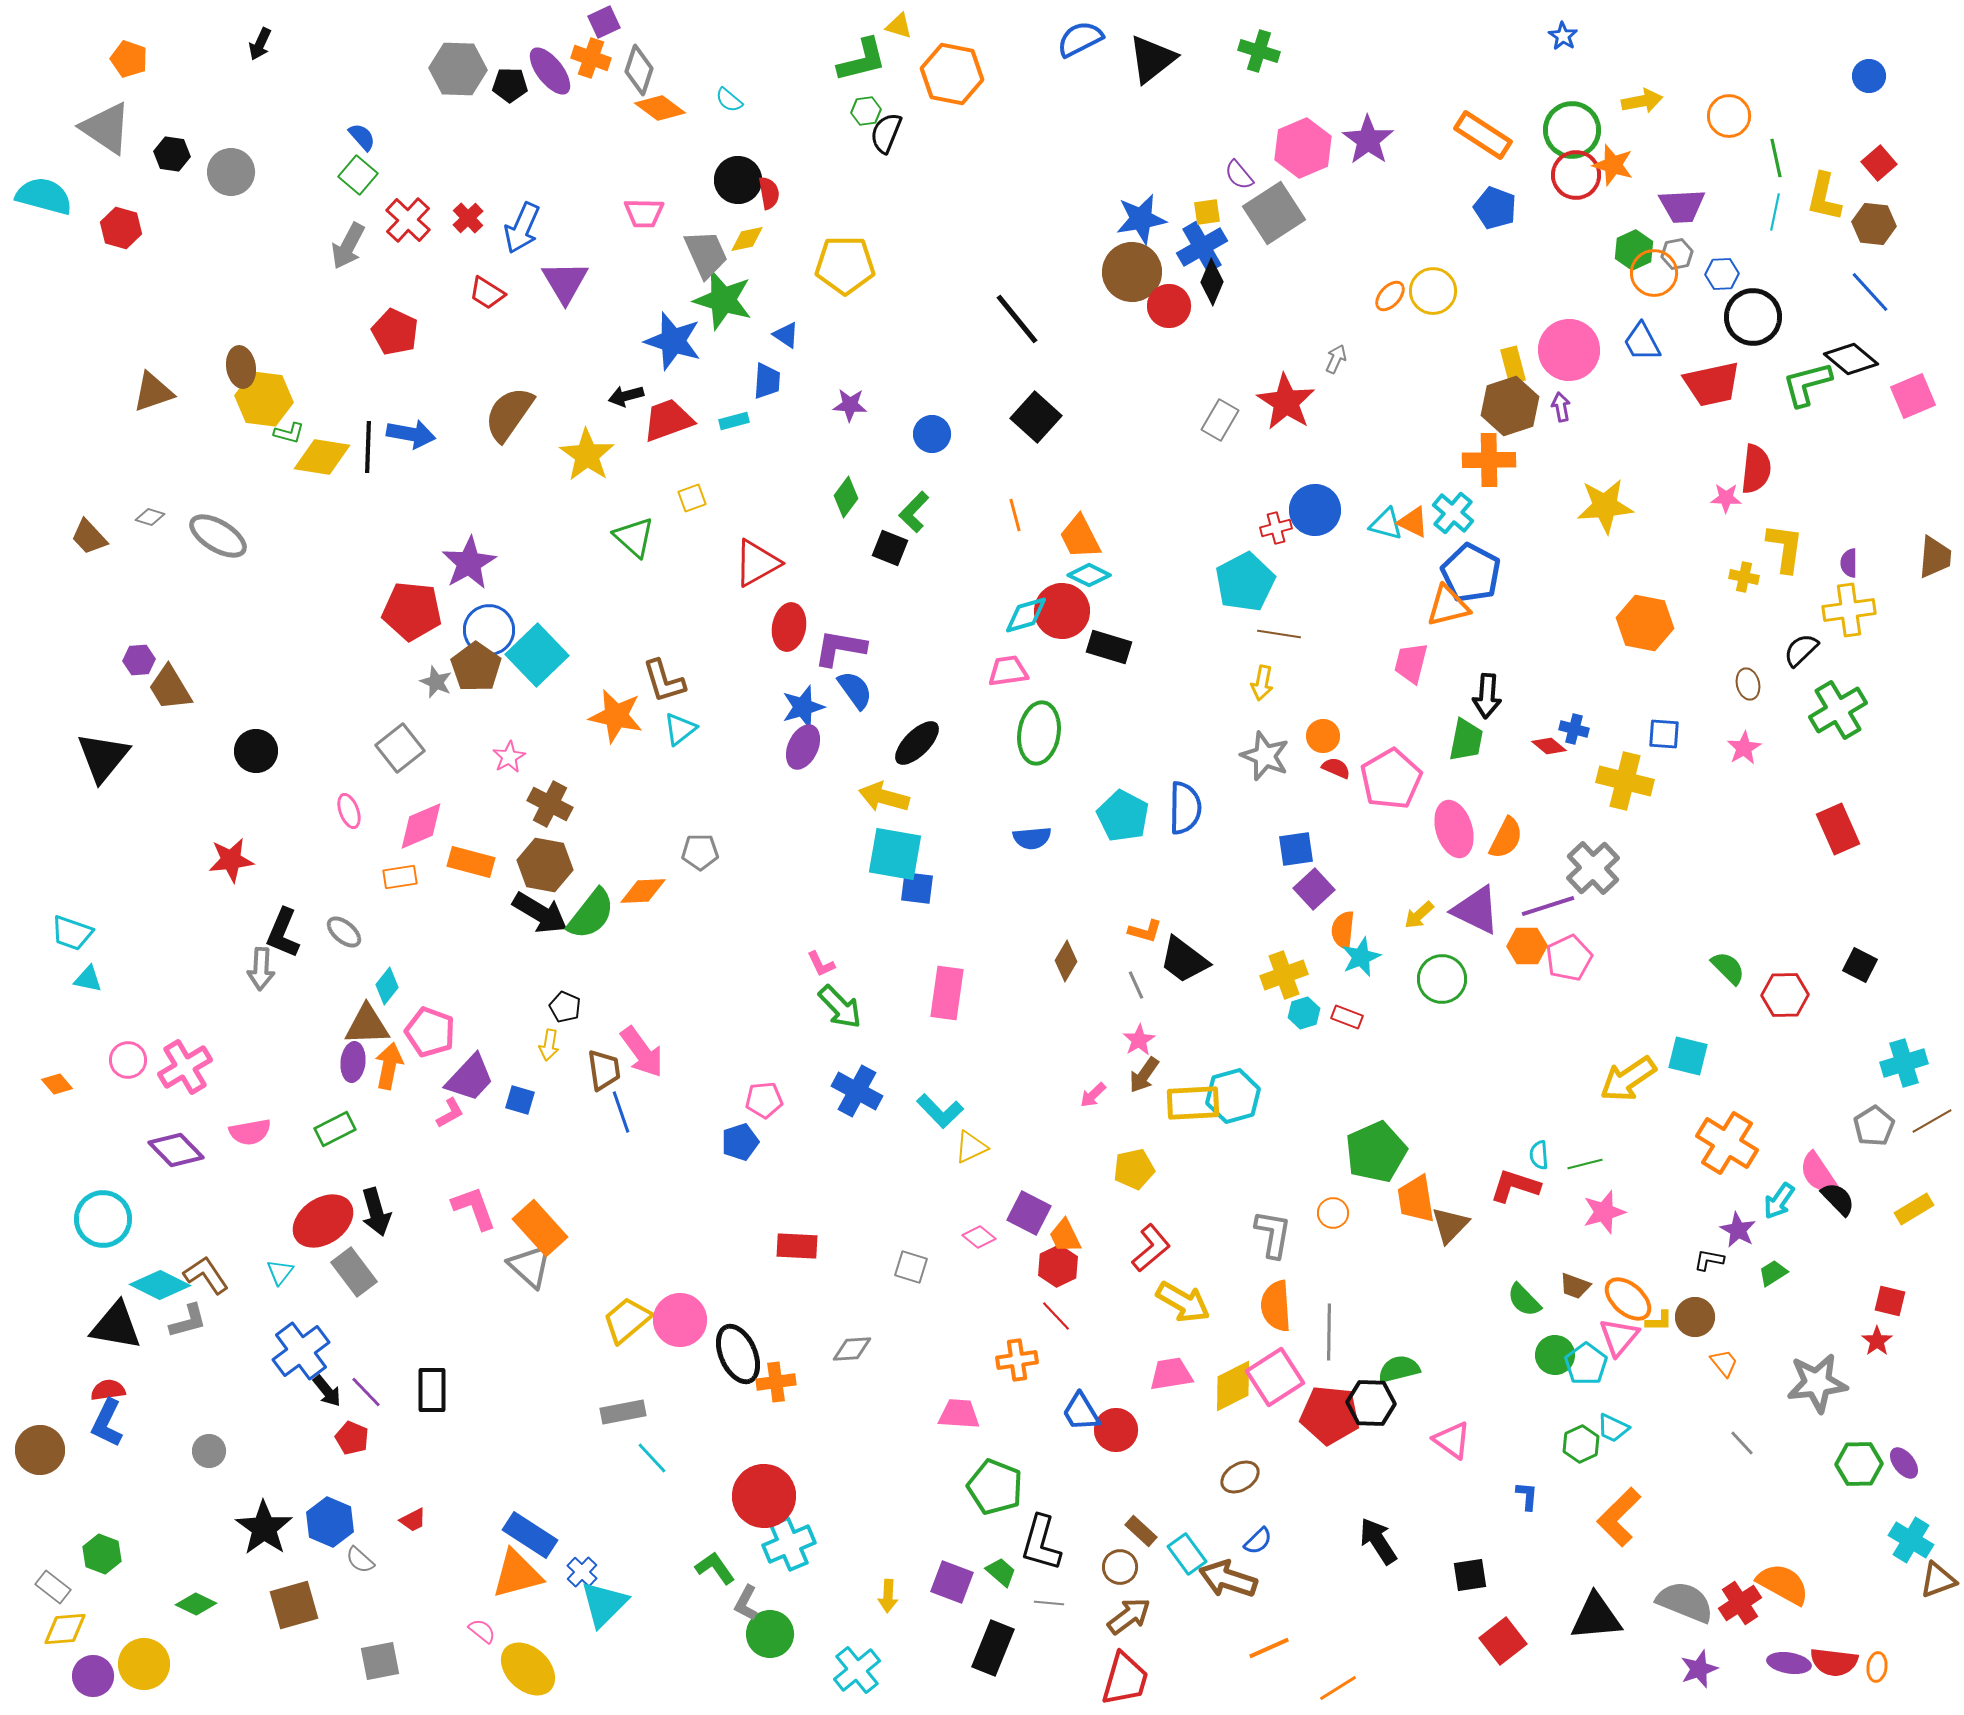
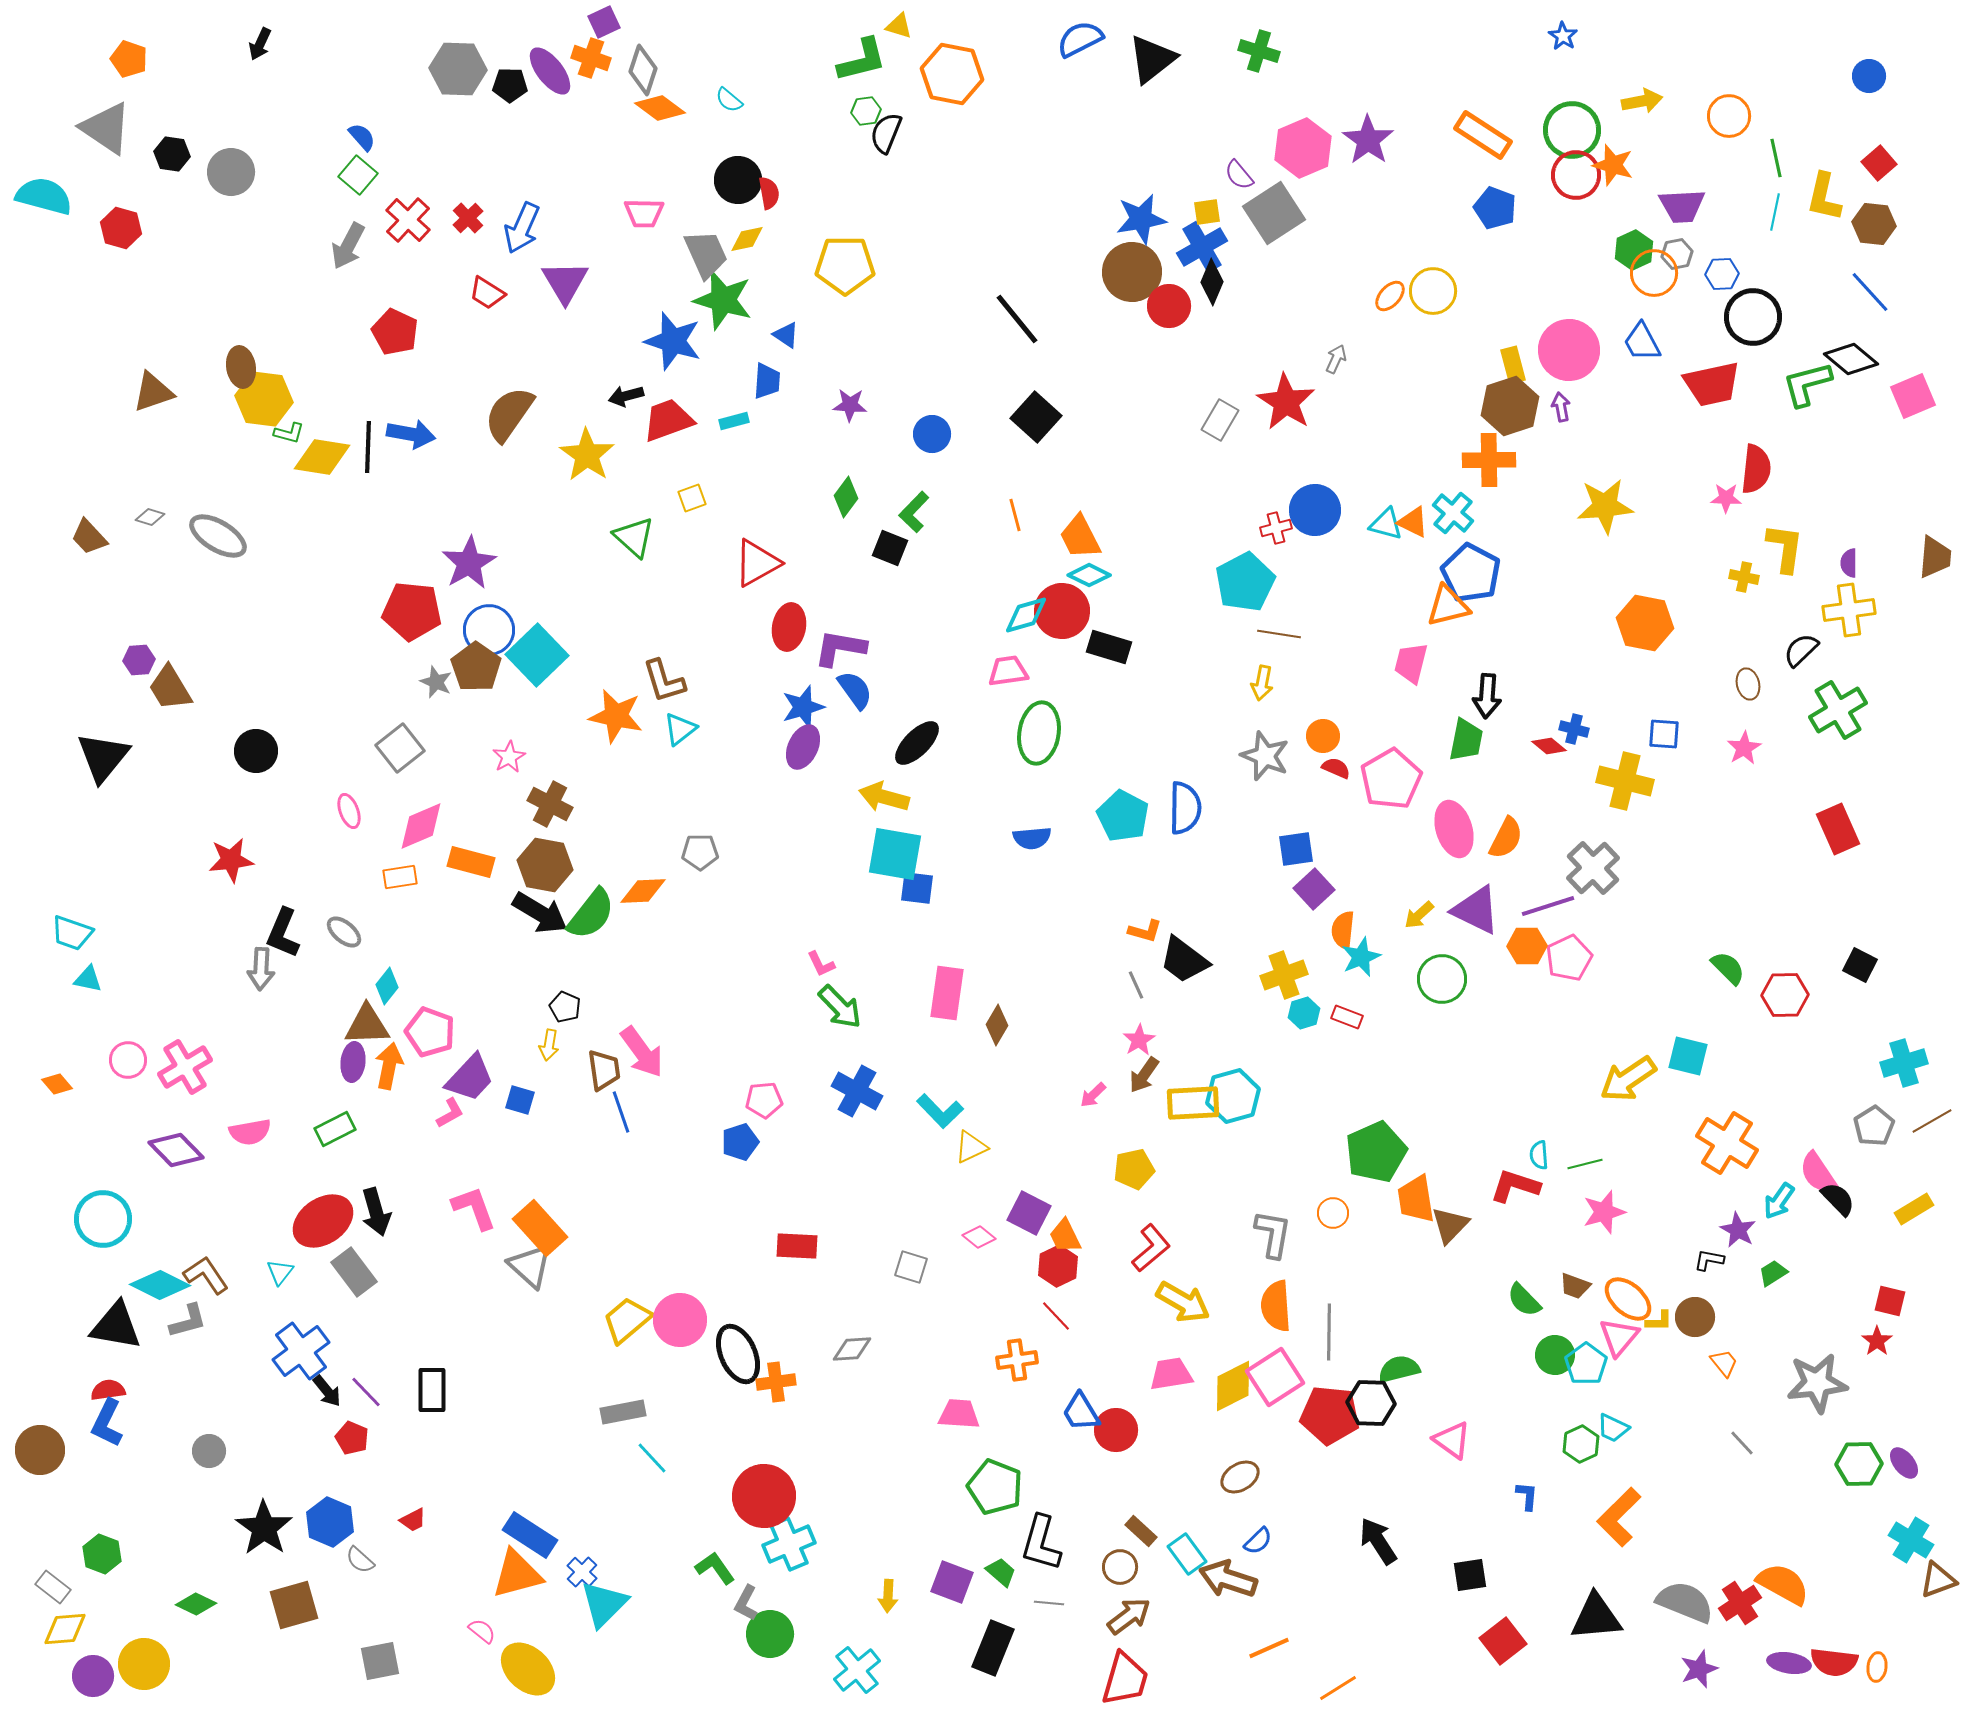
gray diamond at (639, 70): moved 4 px right
brown diamond at (1066, 961): moved 69 px left, 64 px down
